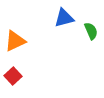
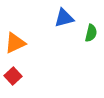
green semicircle: moved 2 px down; rotated 36 degrees clockwise
orange triangle: moved 2 px down
